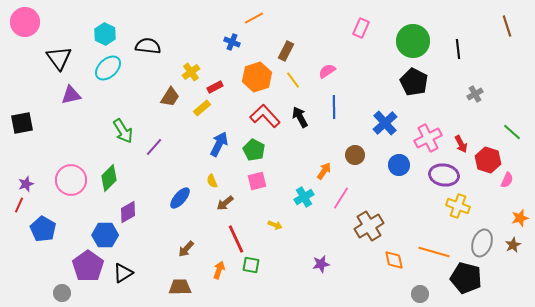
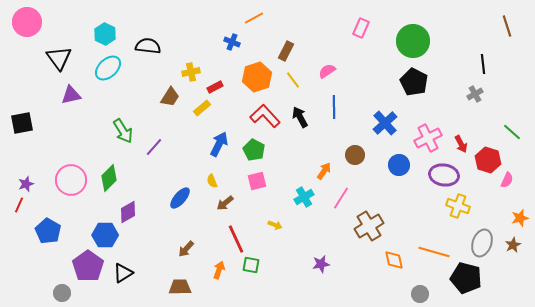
pink circle at (25, 22): moved 2 px right
black line at (458, 49): moved 25 px right, 15 px down
yellow cross at (191, 72): rotated 24 degrees clockwise
blue pentagon at (43, 229): moved 5 px right, 2 px down
